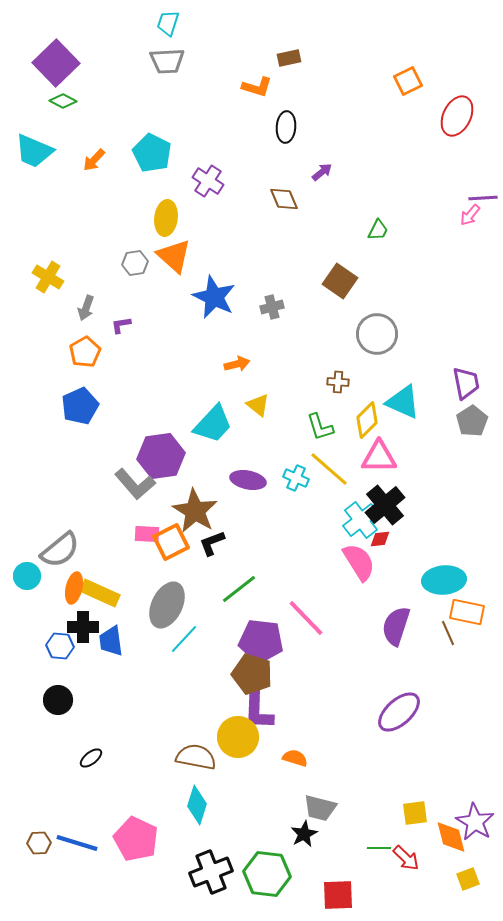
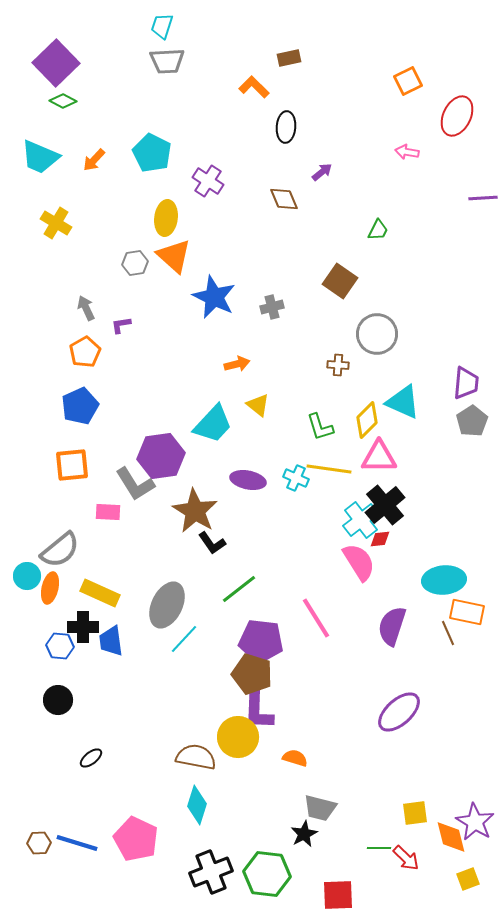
cyan trapezoid at (168, 23): moved 6 px left, 3 px down
orange L-shape at (257, 87): moved 3 px left; rotated 152 degrees counterclockwise
cyan trapezoid at (34, 151): moved 6 px right, 6 px down
pink arrow at (470, 215): moved 63 px left, 63 px up; rotated 60 degrees clockwise
yellow cross at (48, 277): moved 8 px right, 54 px up
gray arrow at (86, 308): rotated 135 degrees clockwise
brown cross at (338, 382): moved 17 px up
purple trapezoid at (466, 383): rotated 16 degrees clockwise
yellow line at (329, 469): rotated 33 degrees counterclockwise
gray L-shape at (135, 484): rotated 9 degrees clockwise
pink rectangle at (147, 534): moved 39 px left, 22 px up
orange square at (171, 542): moved 99 px left, 77 px up; rotated 21 degrees clockwise
black L-shape at (212, 543): rotated 104 degrees counterclockwise
orange ellipse at (74, 588): moved 24 px left
pink line at (306, 618): moved 10 px right; rotated 12 degrees clockwise
purple semicircle at (396, 626): moved 4 px left
